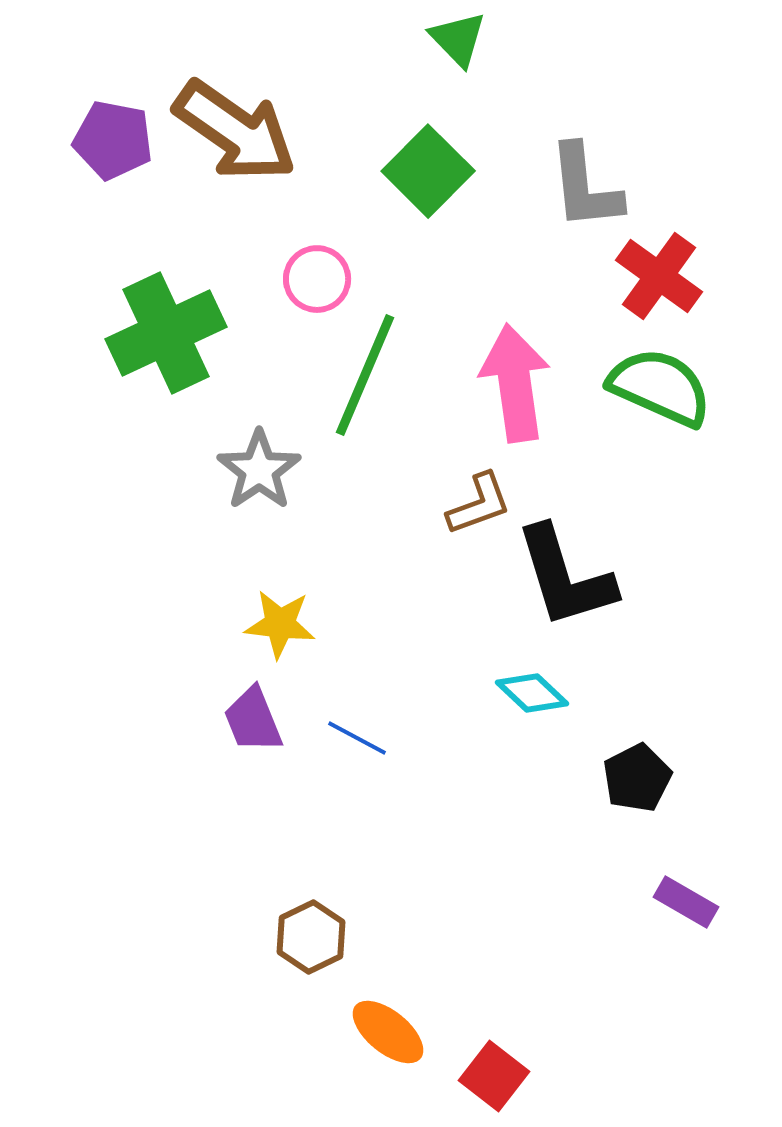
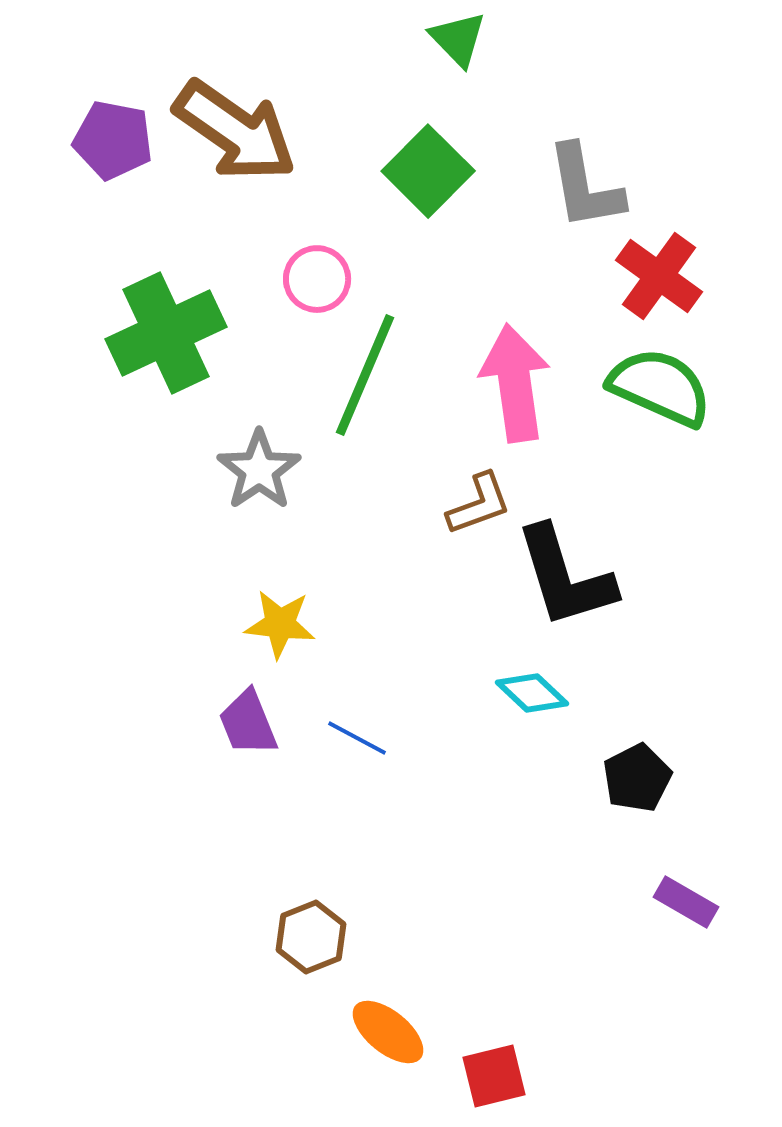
gray L-shape: rotated 4 degrees counterclockwise
purple trapezoid: moved 5 px left, 3 px down
brown hexagon: rotated 4 degrees clockwise
red square: rotated 38 degrees clockwise
